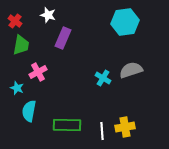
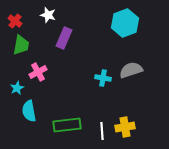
cyan hexagon: moved 1 px down; rotated 12 degrees counterclockwise
purple rectangle: moved 1 px right
cyan cross: rotated 21 degrees counterclockwise
cyan star: rotated 24 degrees clockwise
cyan semicircle: rotated 20 degrees counterclockwise
green rectangle: rotated 8 degrees counterclockwise
